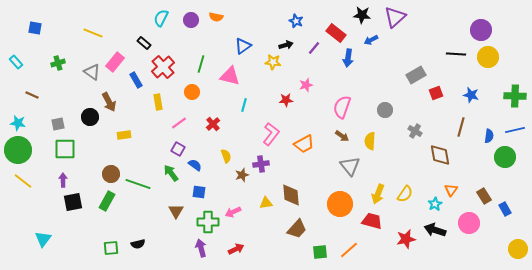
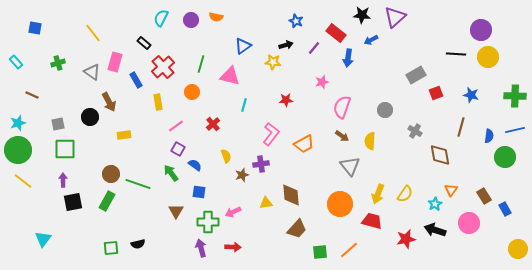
yellow line at (93, 33): rotated 30 degrees clockwise
pink rectangle at (115, 62): rotated 24 degrees counterclockwise
pink star at (306, 85): moved 16 px right, 3 px up
cyan star at (18, 123): rotated 28 degrees counterclockwise
pink line at (179, 123): moved 3 px left, 3 px down
red arrow at (236, 249): moved 3 px left, 2 px up; rotated 28 degrees clockwise
